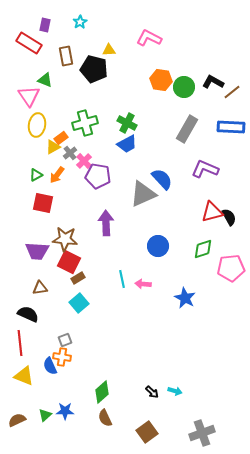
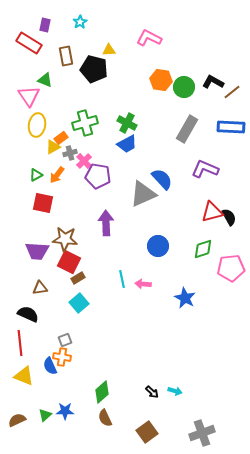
gray cross at (70, 153): rotated 24 degrees clockwise
